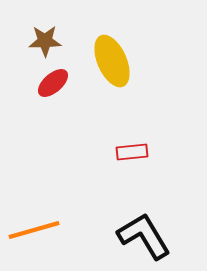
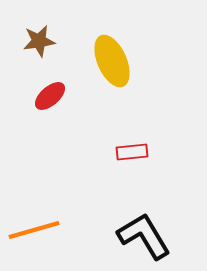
brown star: moved 6 px left; rotated 8 degrees counterclockwise
red ellipse: moved 3 px left, 13 px down
